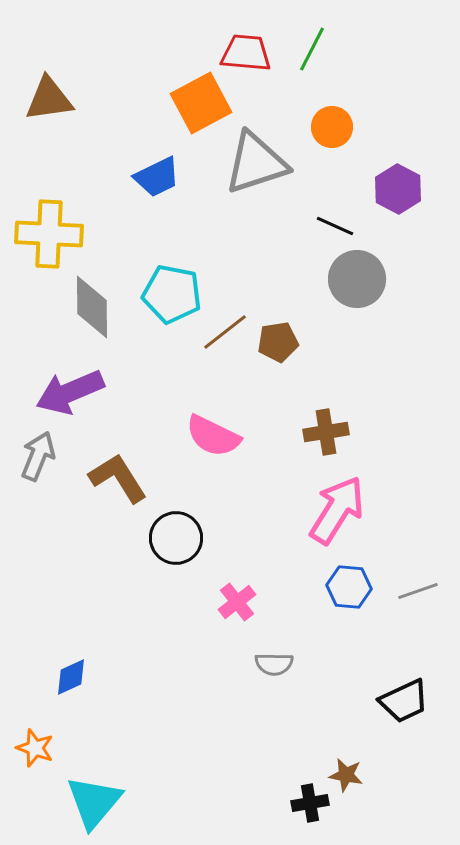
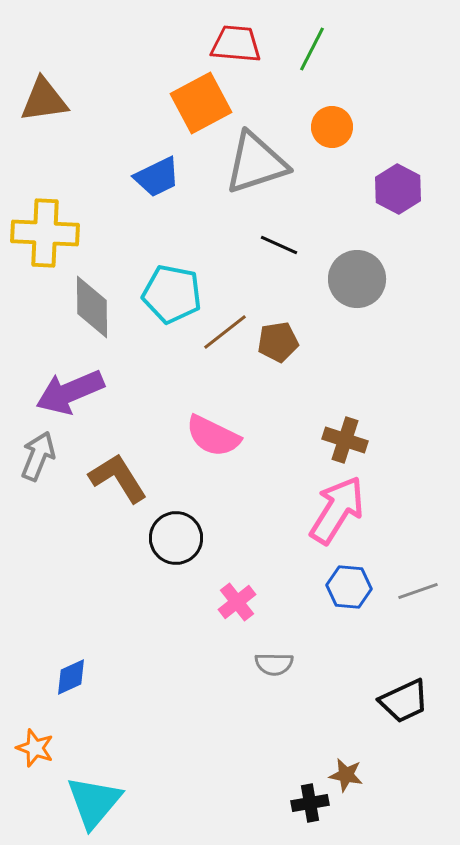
red trapezoid: moved 10 px left, 9 px up
brown triangle: moved 5 px left, 1 px down
black line: moved 56 px left, 19 px down
yellow cross: moved 4 px left, 1 px up
brown cross: moved 19 px right, 8 px down; rotated 27 degrees clockwise
